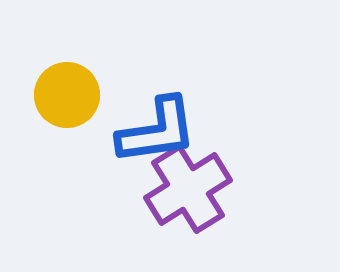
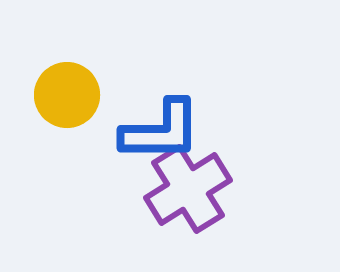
blue L-shape: moved 4 px right; rotated 8 degrees clockwise
